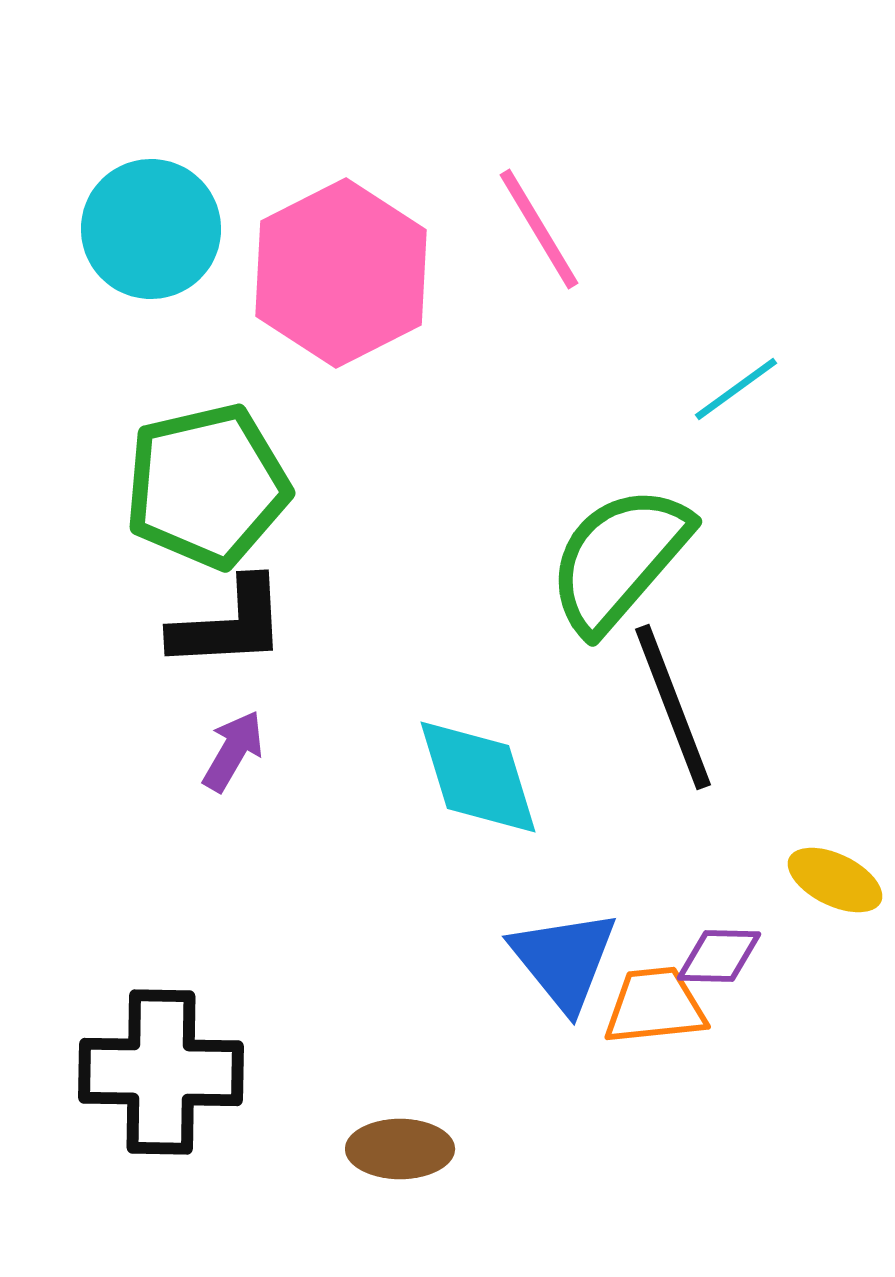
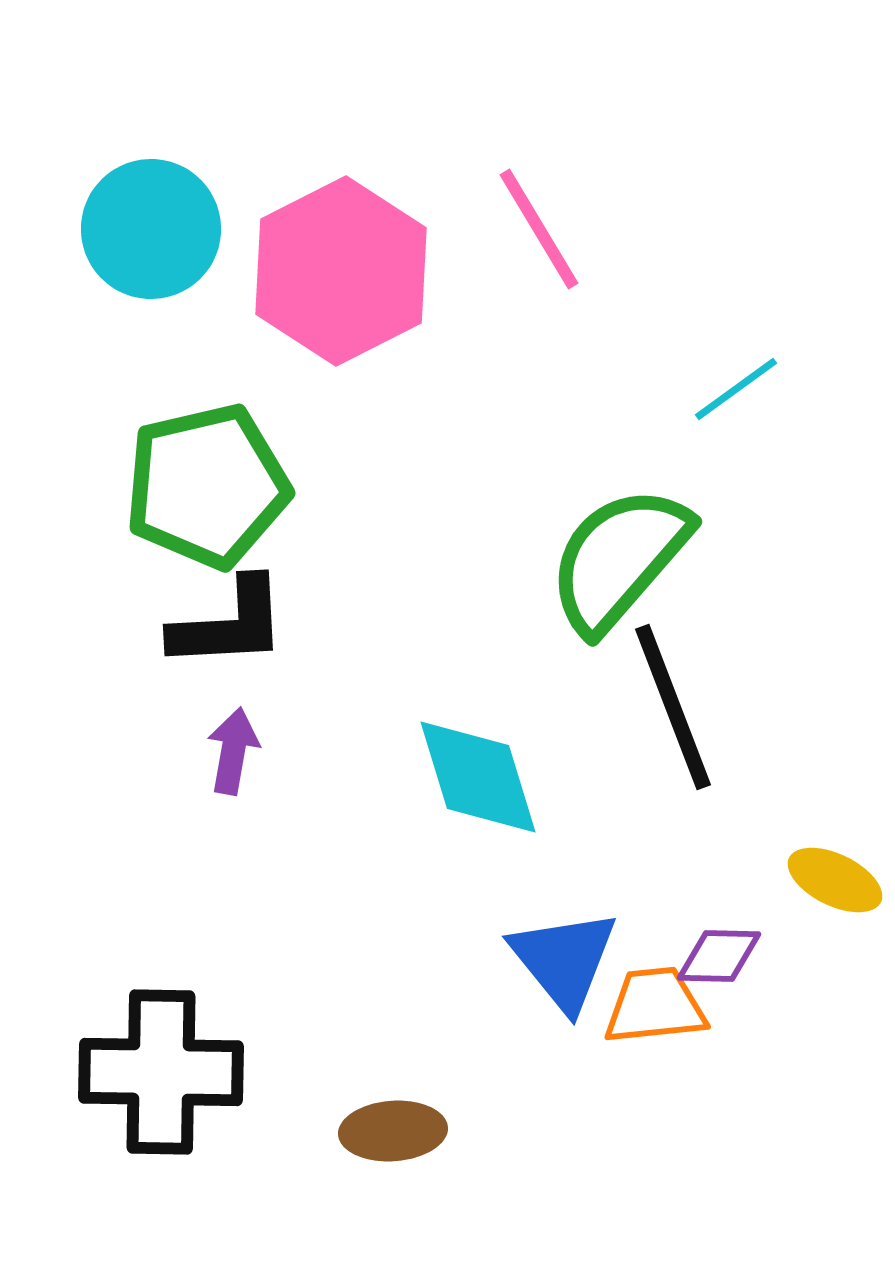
pink hexagon: moved 2 px up
purple arrow: rotated 20 degrees counterclockwise
brown ellipse: moved 7 px left, 18 px up; rotated 4 degrees counterclockwise
